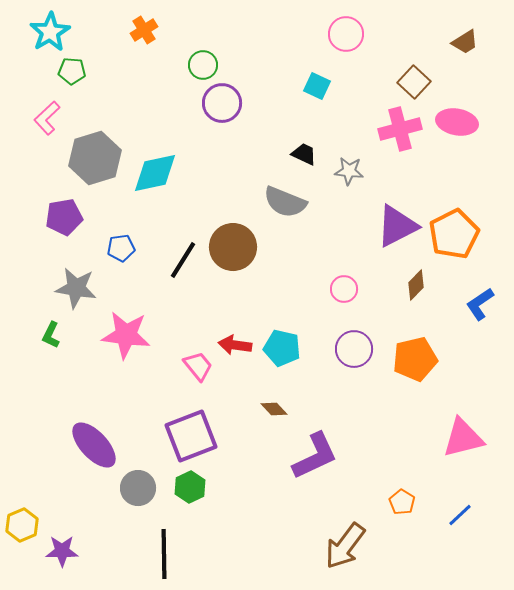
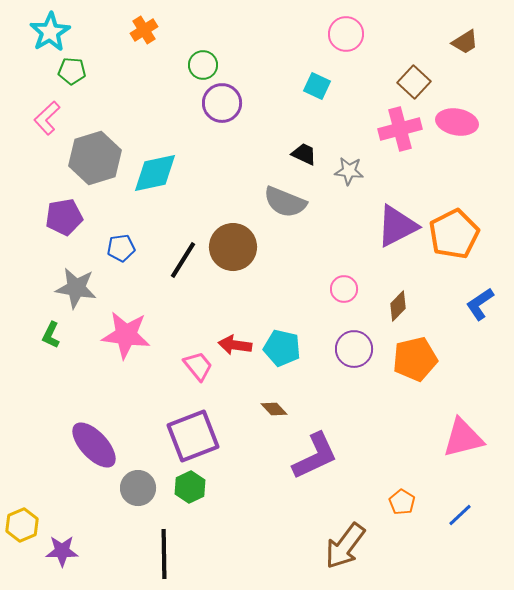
brown diamond at (416, 285): moved 18 px left, 21 px down
purple square at (191, 436): moved 2 px right
